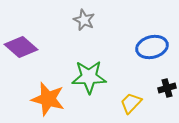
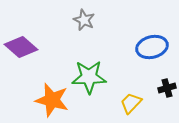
orange star: moved 4 px right, 1 px down
